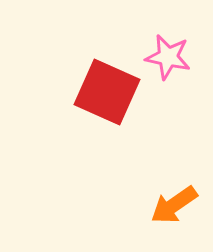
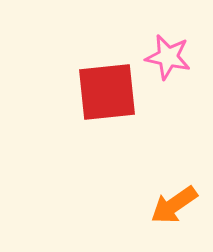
red square: rotated 30 degrees counterclockwise
